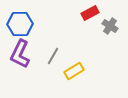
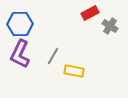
yellow rectangle: rotated 42 degrees clockwise
